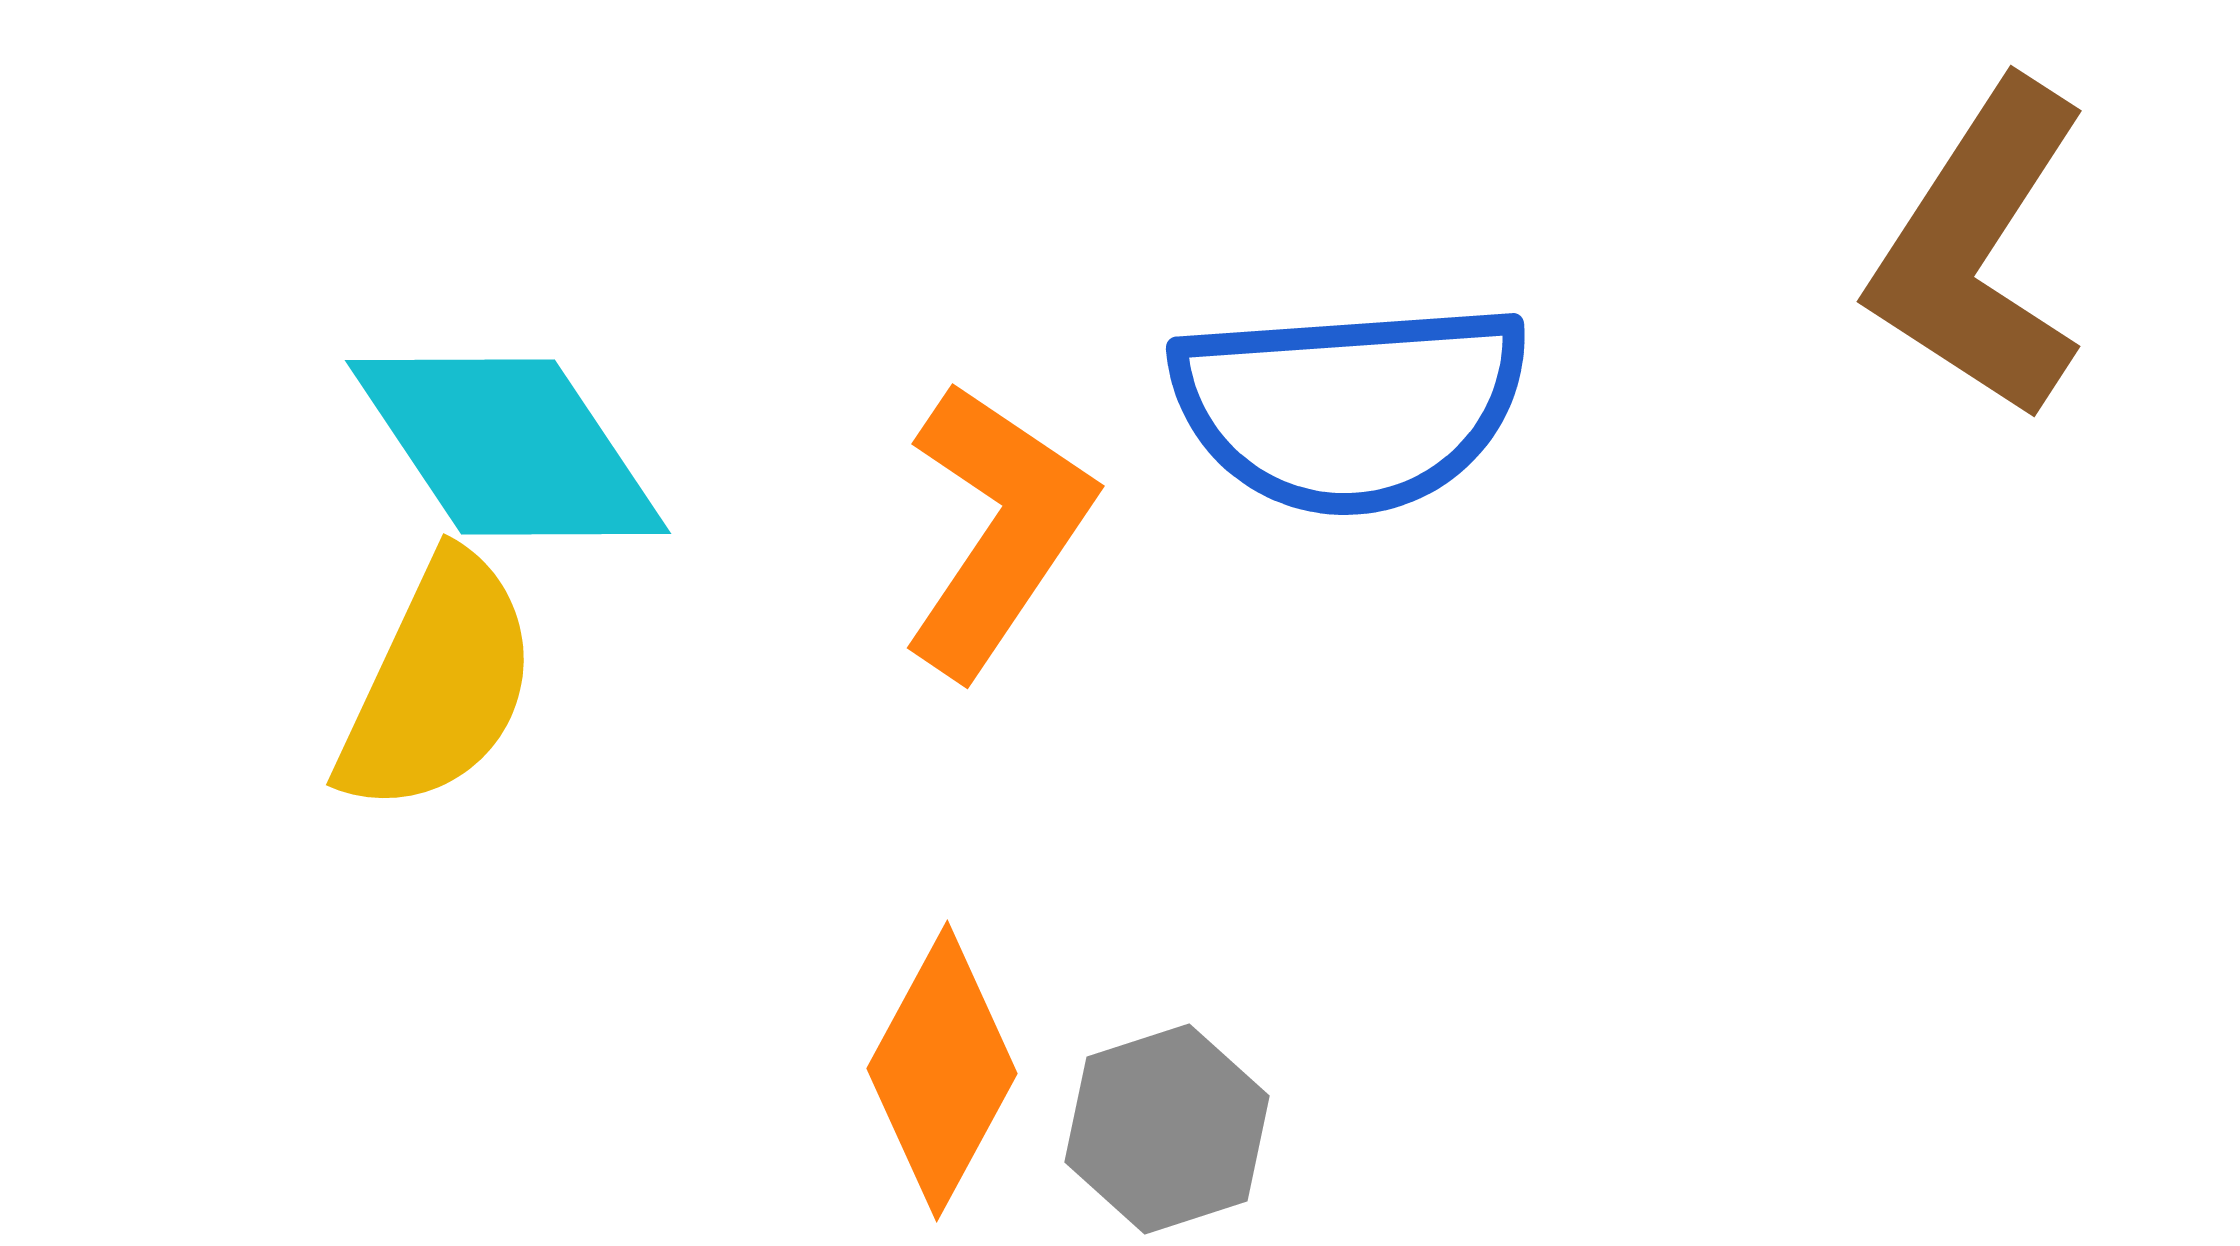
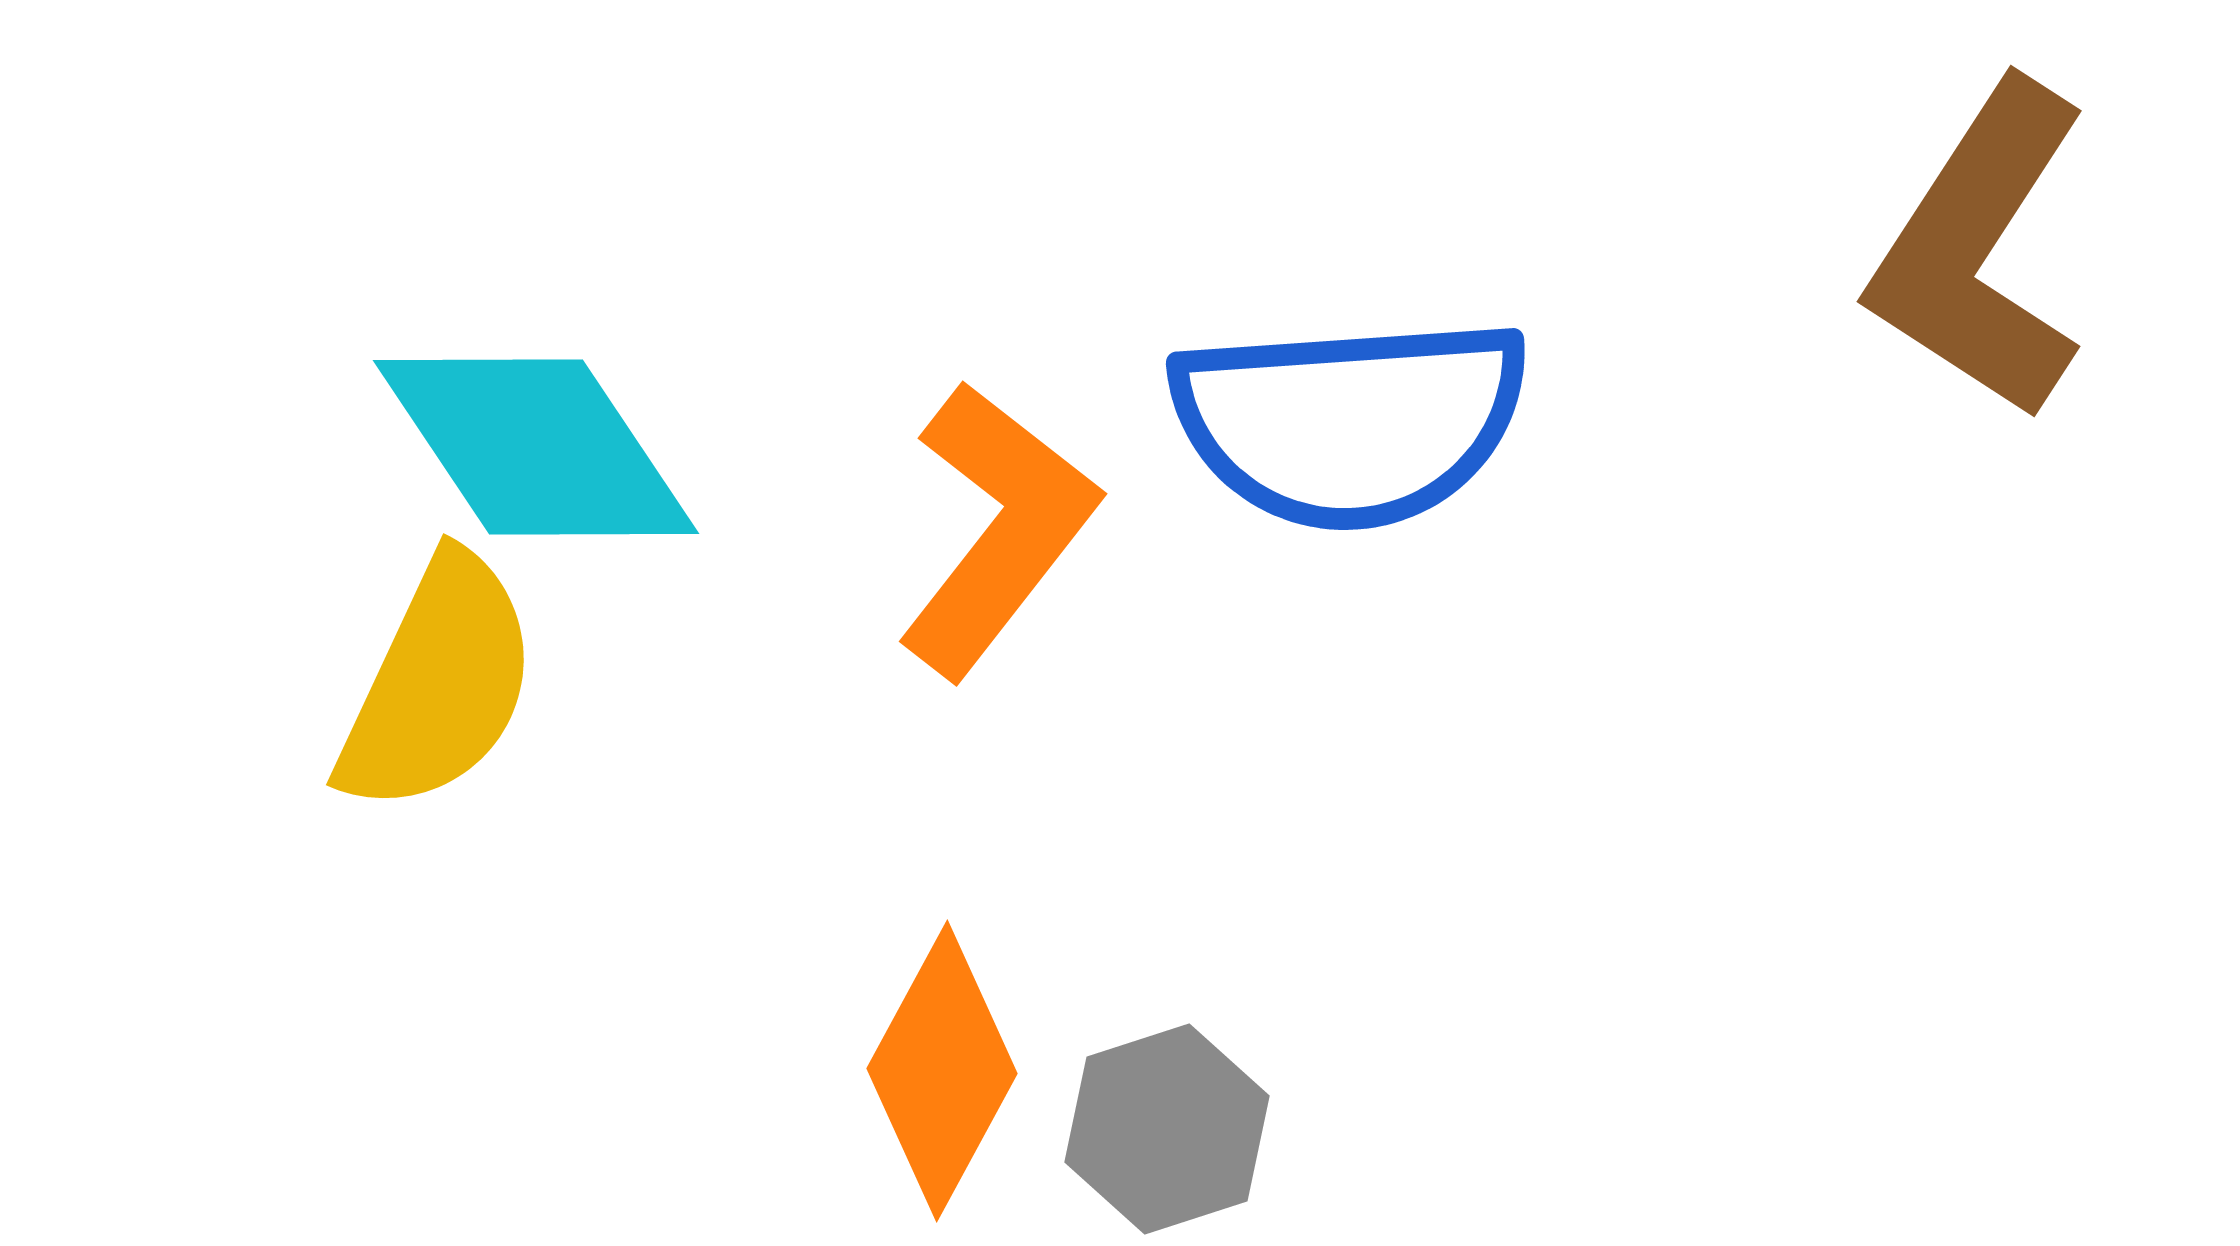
blue semicircle: moved 15 px down
cyan diamond: moved 28 px right
orange L-shape: rotated 4 degrees clockwise
